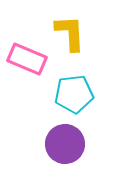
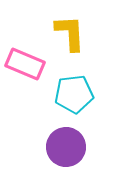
pink rectangle: moved 2 px left, 5 px down
purple circle: moved 1 px right, 3 px down
